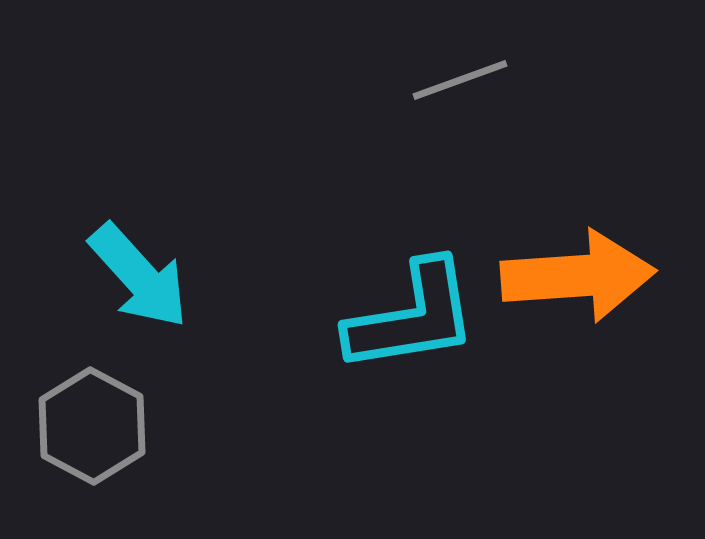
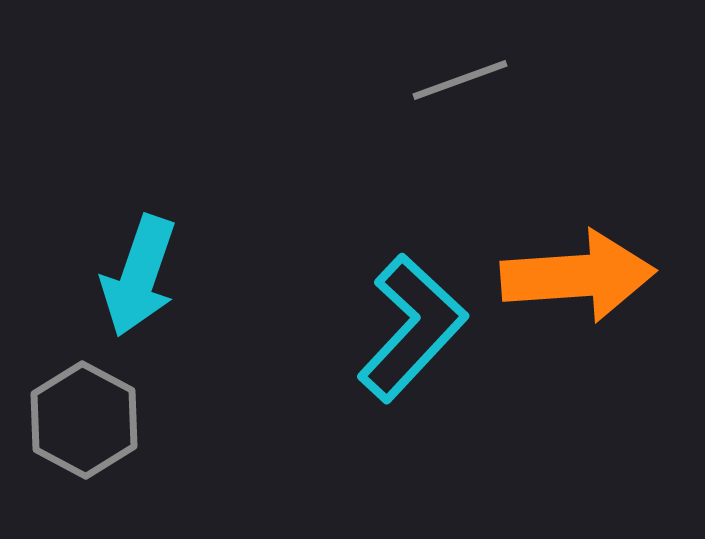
cyan arrow: rotated 61 degrees clockwise
cyan L-shape: moved 11 px down; rotated 38 degrees counterclockwise
gray hexagon: moved 8 px left, 6 px up
